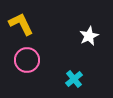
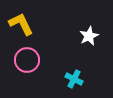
cyan cross: rotated 24 degrees counterclockwise
